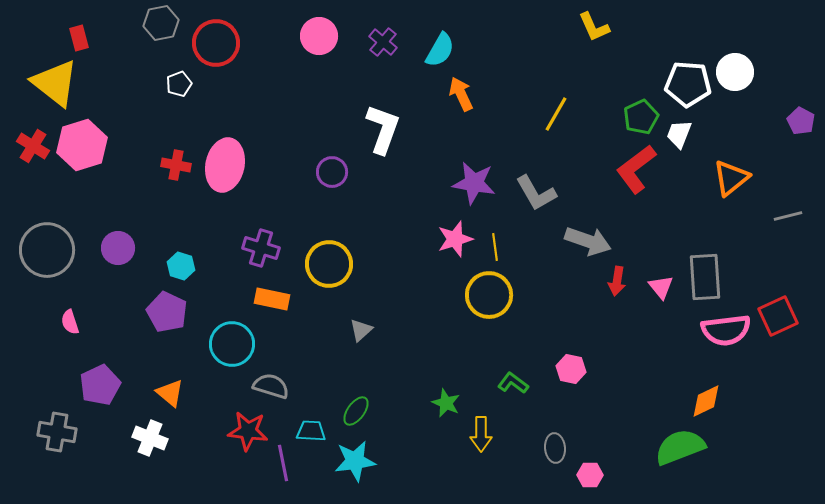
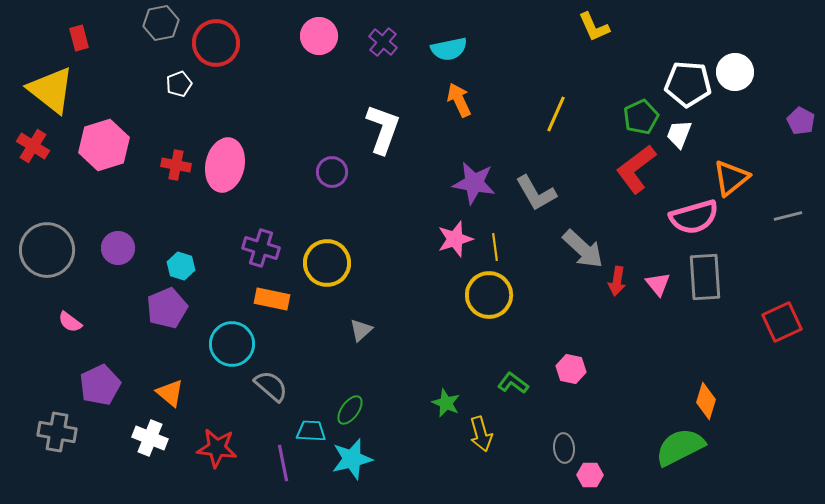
cyan semicircle at (440, 50): moved 9 px right, 1 px up; rotated 48 degrees clockwise
yellow triangle at (55, 83): moved 4 px left, 7 px down
orange arrow at (461, 94): moved 2 px left, 6 px down
yellow line at (556, 114): rotated 6 degrees counterclockwise
pink hexagon at (82, 145): moved 22 px right
gray arrow at (588, 241): moved 5 px left, 8 px down; rotated 24 degrees clockwise
yellow circle at (329, 264): moved 2 px left, 1 px up
pink triangle at (661, 287): moved 3 px left, 3 px up
purple pentagon at (167, 312): moved 4 px up; rotated 24 degrees clockwise
red square at (778, 316): moved 4 px right, 6 px down
pink semicircle at (70, 322): rotated 35 degrees counterclockwise
pink semicircle at (726, 330): moved 32 px left, 113 px up; rotated 9 degrees counterclockwise
gray semicircle at (271, 386): rotated 24 degrees clockwise
orange diamond at (706, 401): rotated 48 degrees counterclockwise
green ellipse at (356, 411): moved 6 px left, 1 px up
red star at (248, 431): moved 31 px left, 17 px down
yellow arrow at (481, 434): rotated 16 degrees counterclockwise
green semicircle at (680, 447): rotated 6 degrees counterclockwise
gray ellipse at (555, 448): moved 9 px right
cyan star at (355, 461): moved 3 px left, 2 px up; rotated 6 degrees counterclockwise
